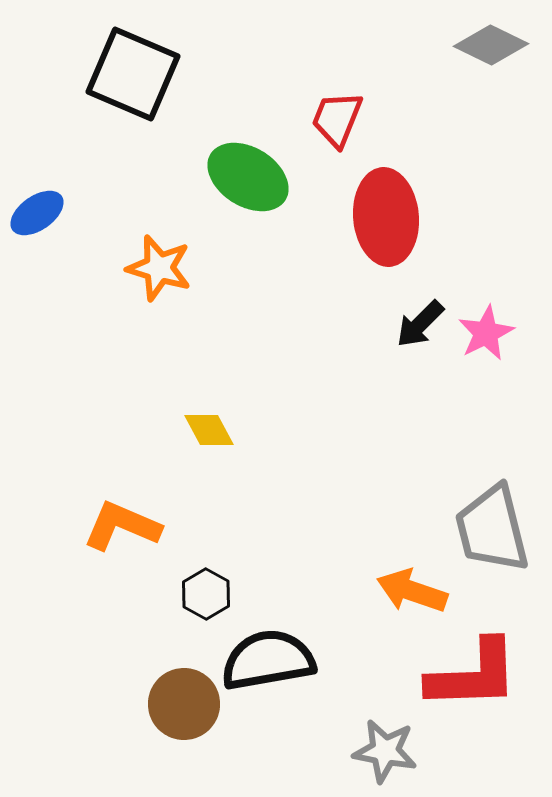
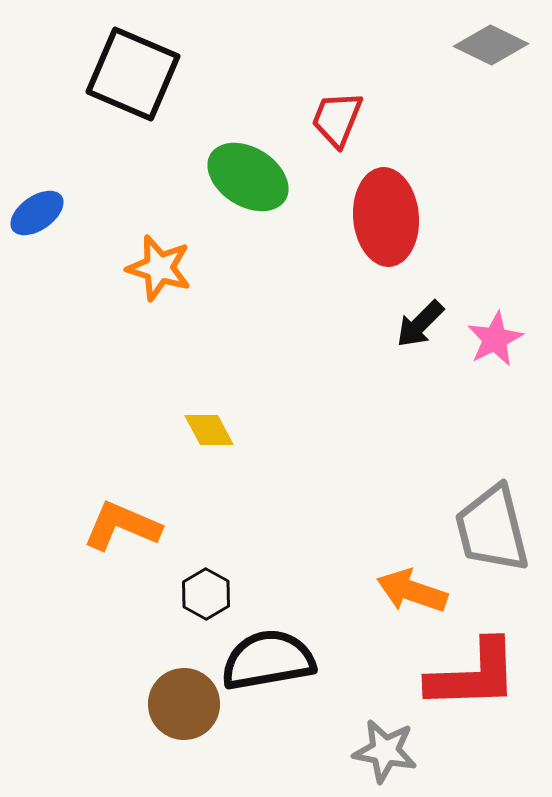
pink star: moved 9 px right, 6 px down
